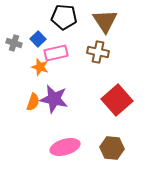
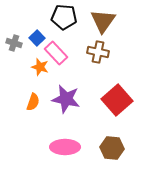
brown triangle: moved 2 px left; rotated 8 degrees clockwise
blue square: moved 1 px left, 1 px up
pink rectangle: rotated 60 degrees clockwise
purple star: moved 12 px right
pink ellipse: rotated 16 degrees clockwise
